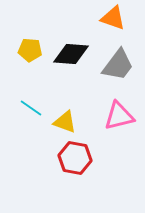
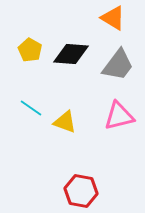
orange triangle: rotated 12 degrees clockwise
yellow pentagon: rotated 25 degrees clockwise
red hexagon: moved 6 px right, 33 px down
